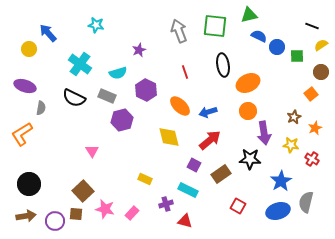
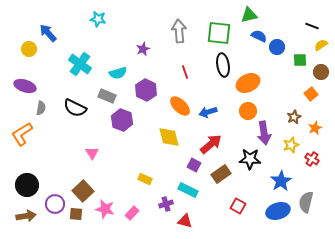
cyan star at (96, 25): moved 2 px right, 6 px up
green square at (215, 26): moved 4 px right, 7 px down
gray arrow at (179, 31): rotated 15 degrees clockwise
purple star at (139, 50): moved 4 px right, 1 px up
green square at (297, 56): moved 3 px right, 4 px down
black semicircle at (74, 98): moved 1 px right, 10 px down
purple hexagon at (122, 120): rotated 25 degrees counterclockwise
red arrow at (210, 140): moved 1 px right, 4 px down
yellow star at (291, 145): rotated 28 degrees counterclockwise
pink triangle at (92, 151): moved 2 px down
black circle at (29, 184): moved 2 px left, 1 px down
purple circle at (55, 221): moved 17 px up
